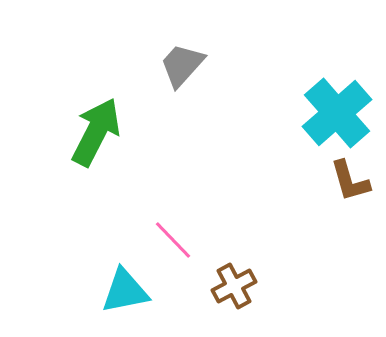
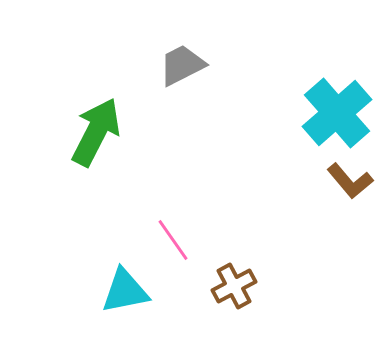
gray trapezoid: rotated 21 degrees clockwise
brown L-shape: rotated 24 degrees counterclockwise
pink line: rotated 9 degrees clockwise
